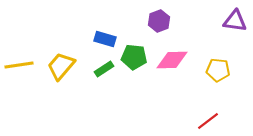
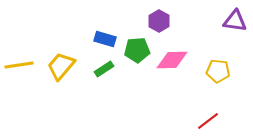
purple hexagon: rotated 10 degrees counterclockwise
green pentagon: moved 3 px right, 7 px up; rotated 10 degrees counterclockwise
yellow pentagon: moved 1 px down
